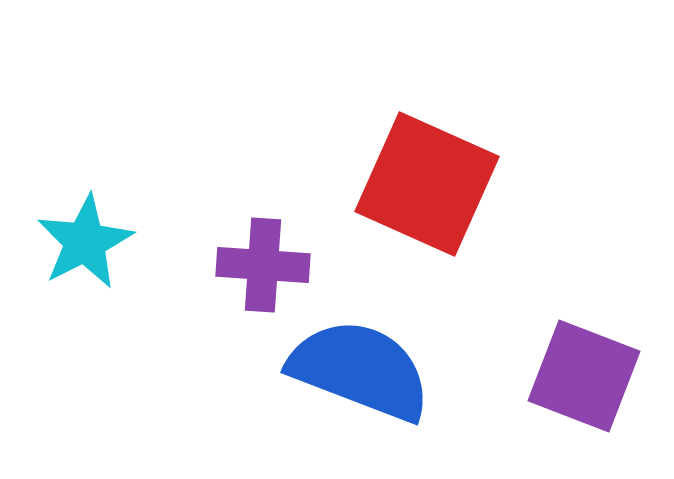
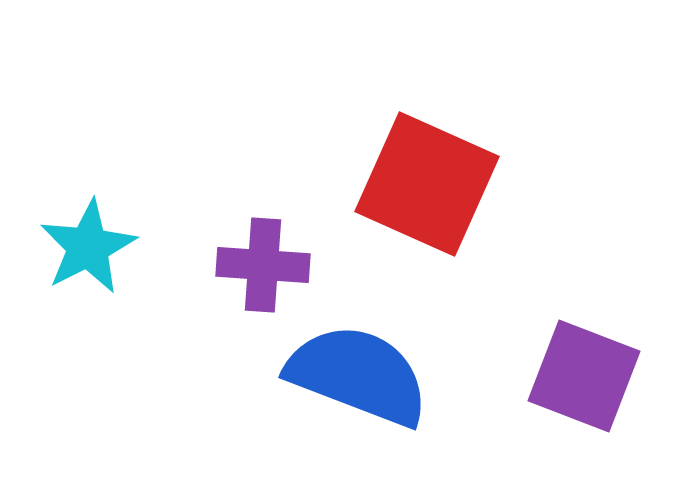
cyan star: moved 3 px right, 5 px down
blue semicircle: moved 2 px left, 5 px down
